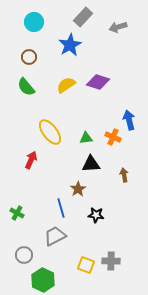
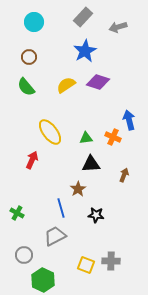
blue star: moved 15 px right, 6 px down
red arrow: moved 1 px right
brown arrow: rotated 32 degrees clockwise
